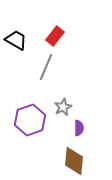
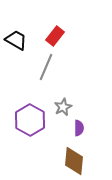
purple hexagon: rotated 12 degrees counterclockwise
